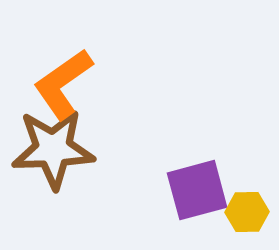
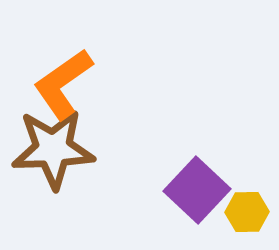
purple square: rotated 32 degrees counterclockwise
